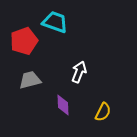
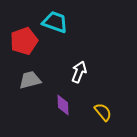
yellow semicircle: rotated 66 degrees counterclockwise
